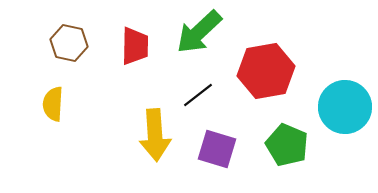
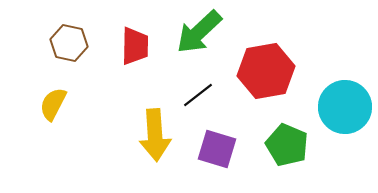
yellow semicircle: rotated 24 degrees clockwise
